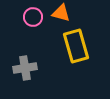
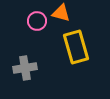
pink circle: moved 4 px right, 4 px down
yellow rectangle: moved 1 px down
